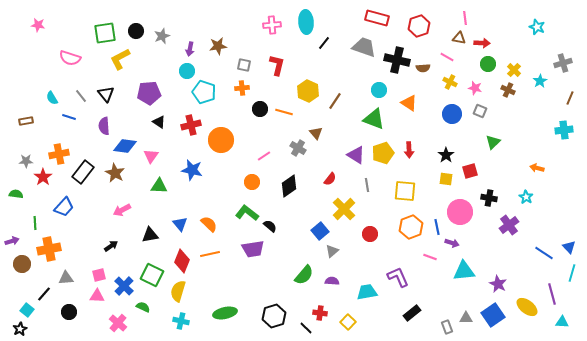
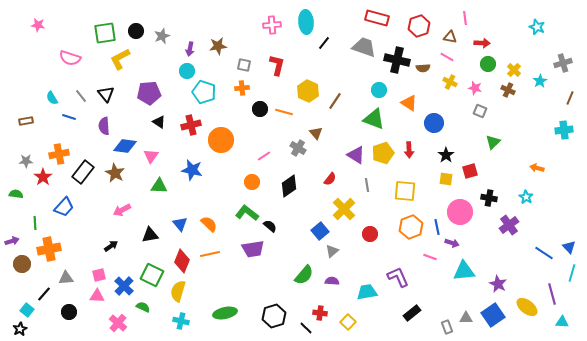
brown triangle at (459, 38): moved 9 px left, 1 px up
blue circle at (452, 114): moved 18 px left, 9 px down
